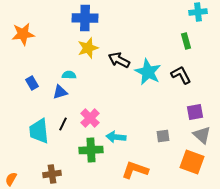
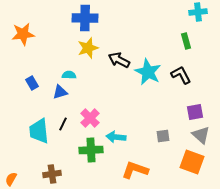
gray triangle: moved 1 px left
